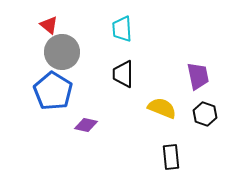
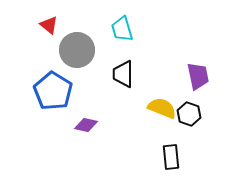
cyan trapezoid: rotated 12 degrees counterclockwise
gray circle: moved 15 px right, 2 px up
black hexagon: moved 16 px left
